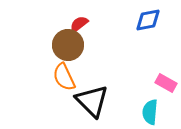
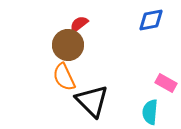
blue diamond: moved 3 px right
